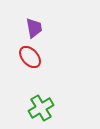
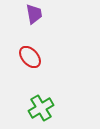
purple trapezoid: moved 14 px up
